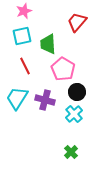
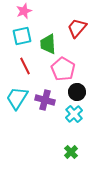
red trapezoid: moved 6 px down
